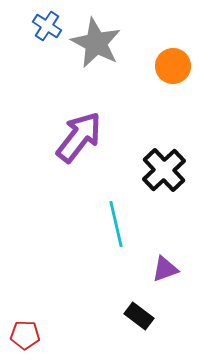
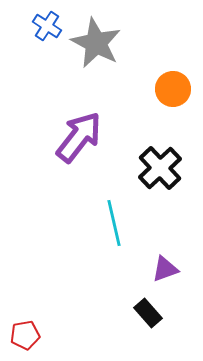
orange circle: moved 23 px down
black cross: moved 4 px left, 2 px up
cyan line: moved 2 px left, 1 px up
black rectangle: moved 9 px right, 3 px up; rotated 12 degrees clockwise
red pentagon: rotated 12 degrees counterclockwise
